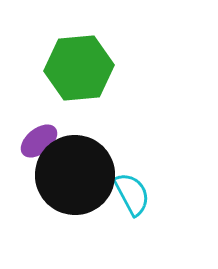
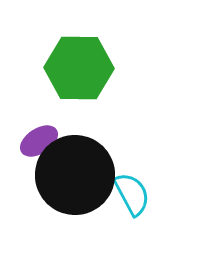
green hexagon: rotated 6 degrees clockwise
purple ellipse: rotated 6 degrees clockwise
